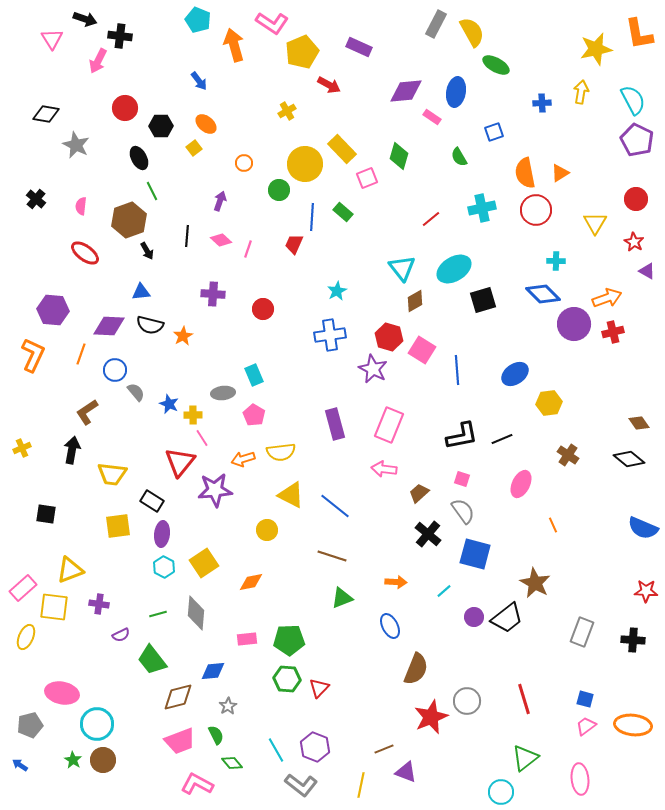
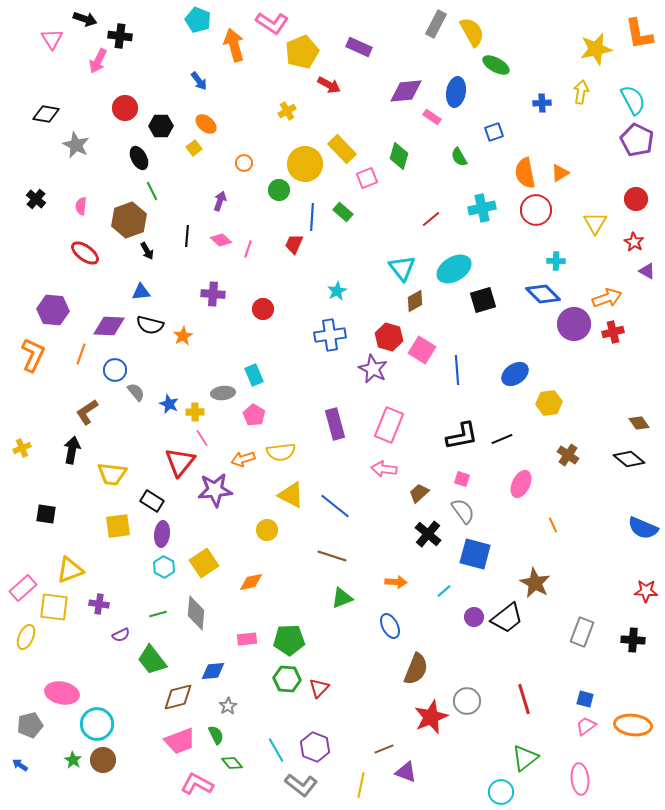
yellow cross at (193, 415): moved 2 px right, 3 px up
